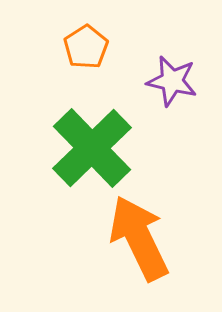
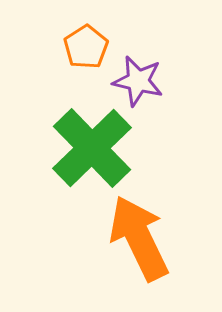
purple star: moved 34 px left
